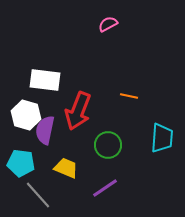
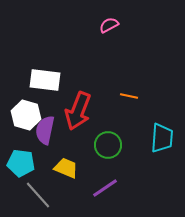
pink semicircle: moved 1 px right, 1 px down
